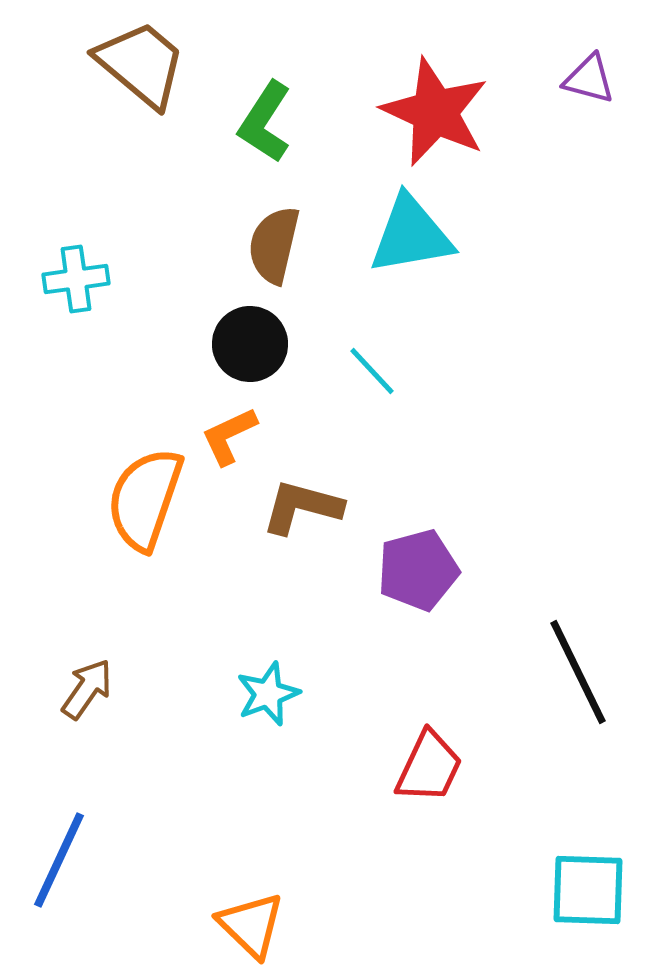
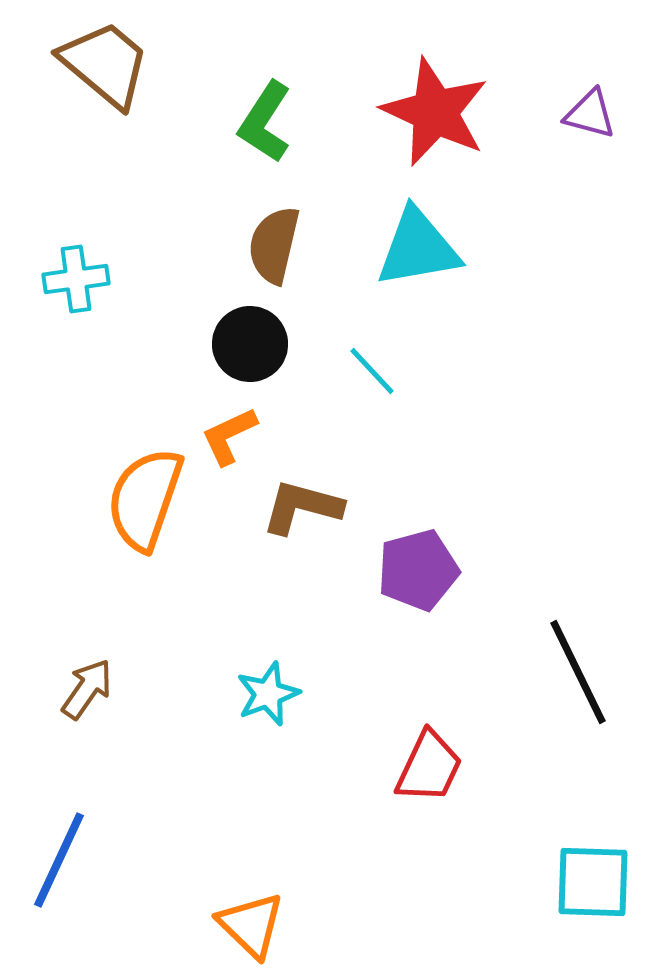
brown trapezoid: moved 36 px left
purple triangle: moved 1 px right, 35 px down
cyan triangle: moved 7 px right, 13 px down
cyan square: moved 5 px right, 8 px up
